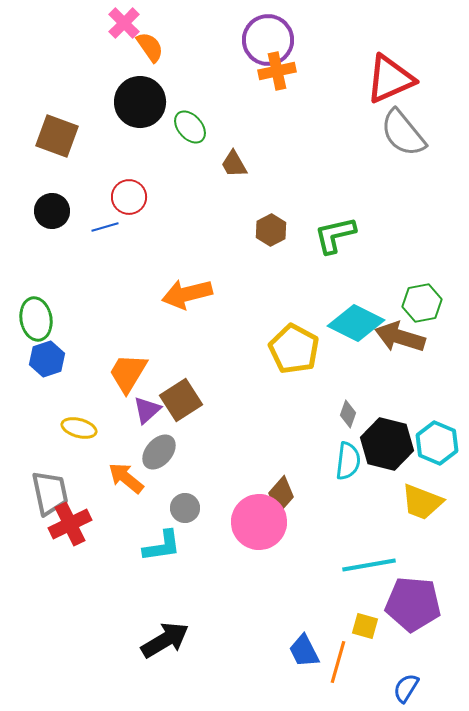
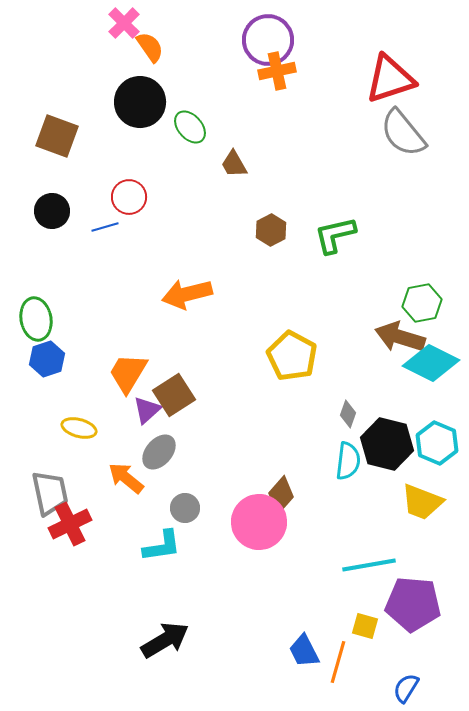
red triangle at (390, 79): rotated 6 degrees clockwise
cyan diamond at (356, 323): moved 75 px right, 40 px down
yellow pentagon at (294, 349): moved 2 px left, 7 px down
brown square at (181, 400): moved 7 px left, 5 px up
